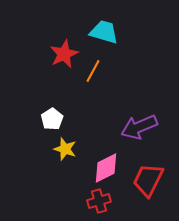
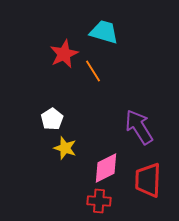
orange line: rotated 60 degrees counterclockwise
purple arrow: rotated 81 degrees clockwise
yellow star: moved 1 px up
red trapezoid: rotated 24 degrees counterclockwise
red cross: rotated 20 degrees clockwise
